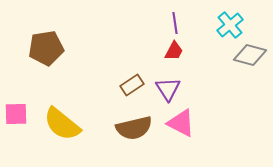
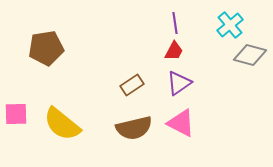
purple triangle: moved 11 px right, 6 px up; rotated 28 degrees clockwise
